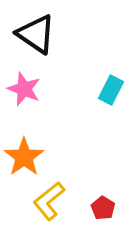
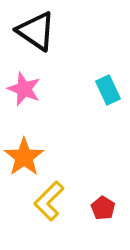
black triangle: moved 3 px up
cyan rectangle: moved 3 px left; rotated 52 degrees counterclockwise
yellow L-shape: rotated 6 degrees counterclockwise
